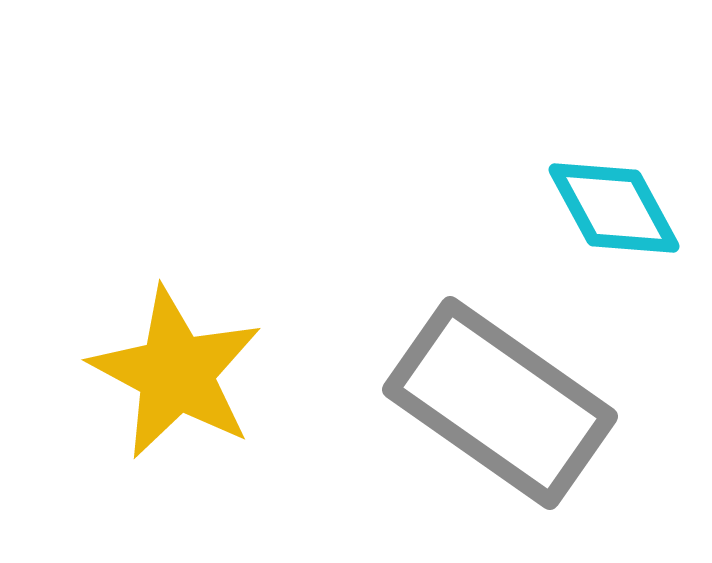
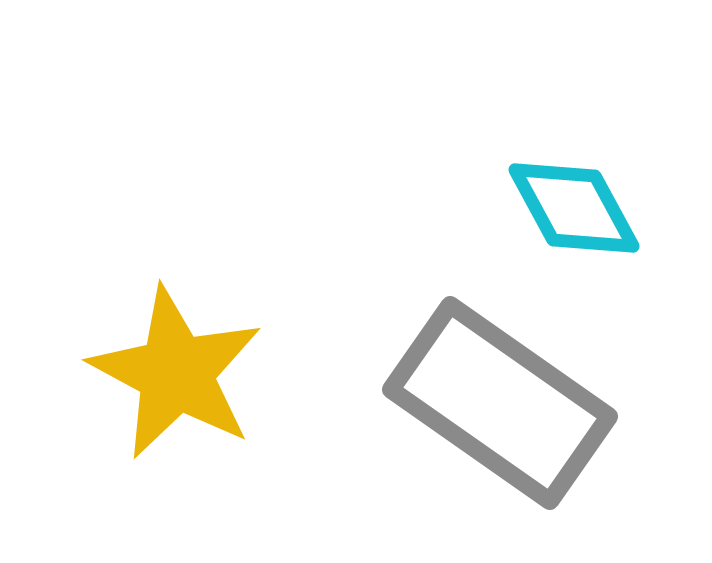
cyan diamond: moved 40 px left
